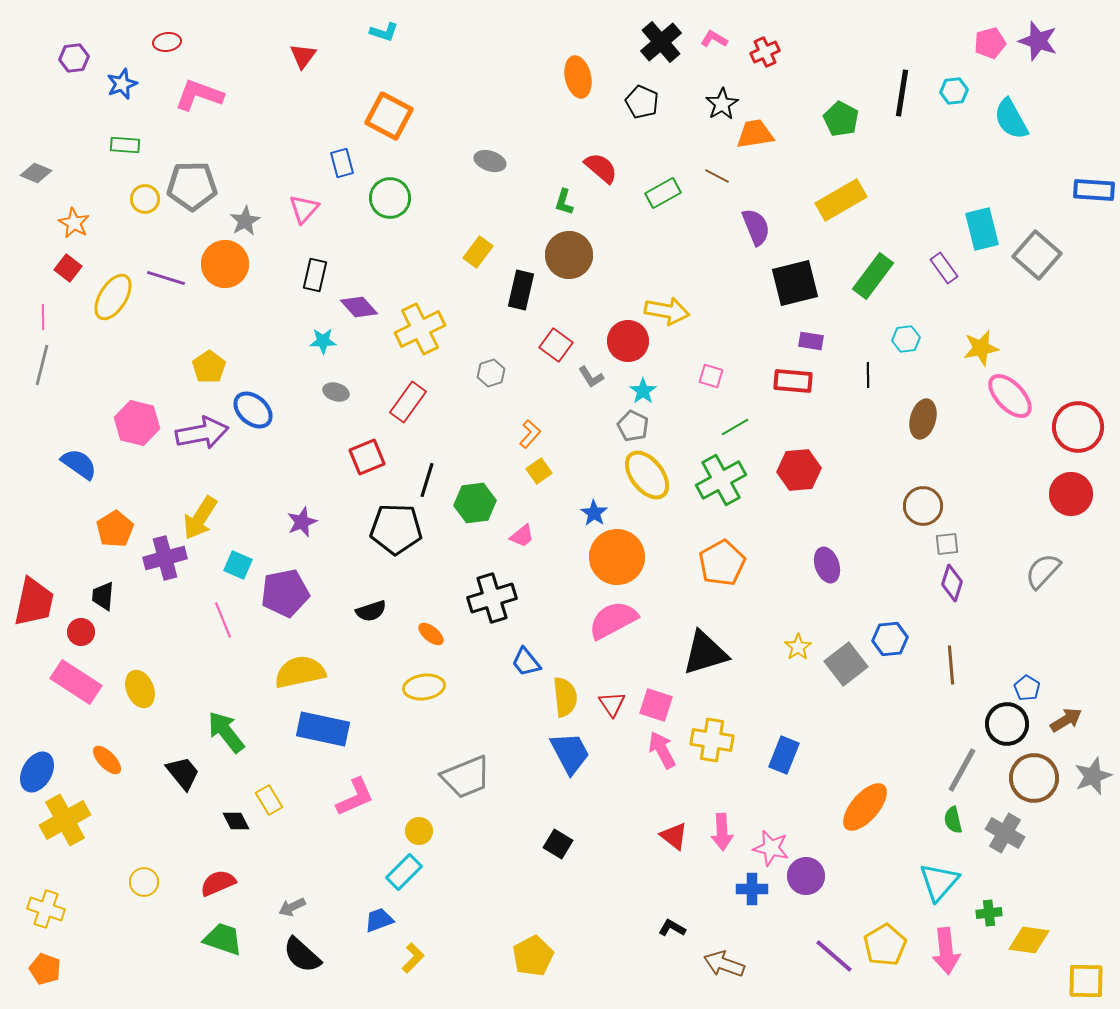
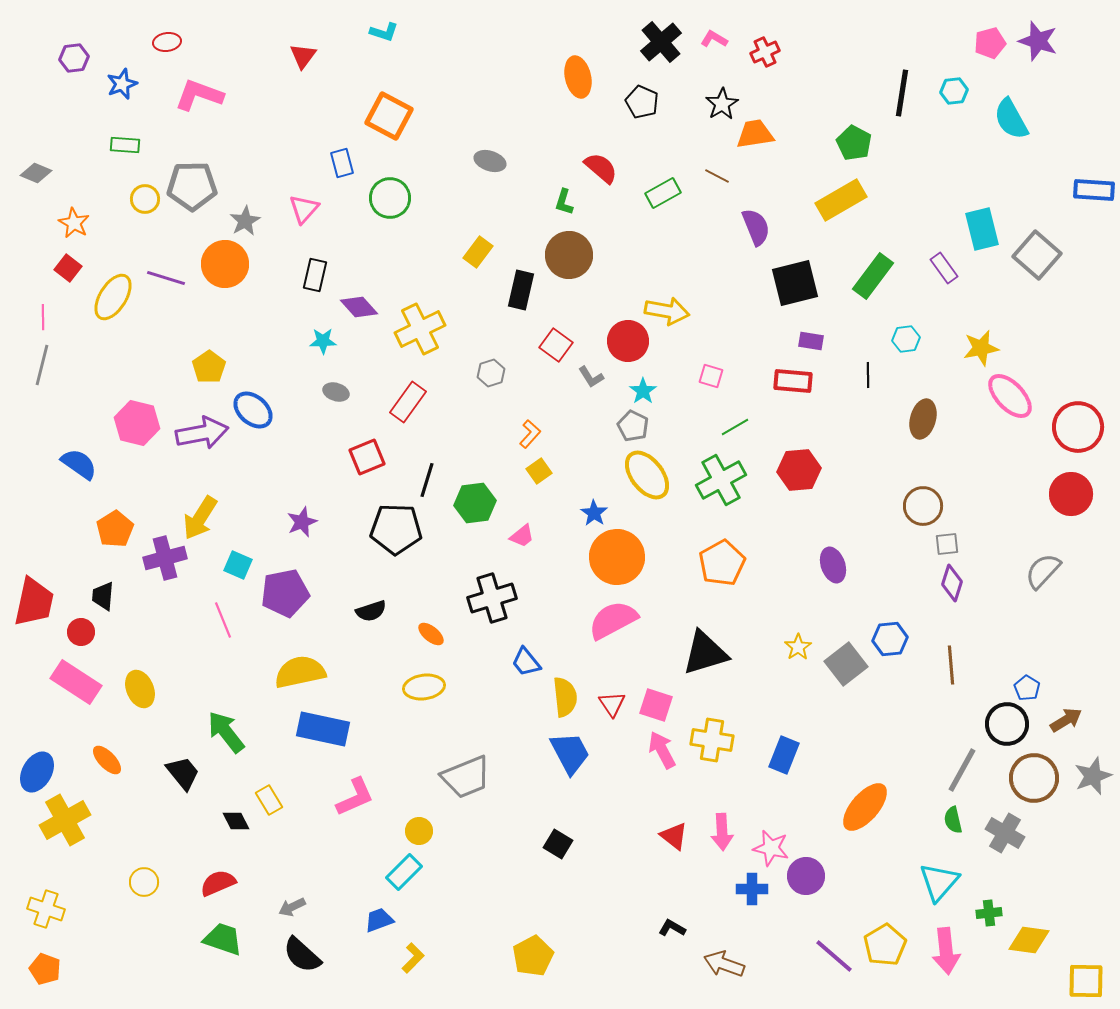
green pentagon at (841, 119): moved 13 px right, 24 px down
purple ellipse at (827, 565): moved 6 px right
